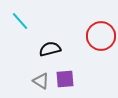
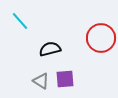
red circle: moved 2 px down
